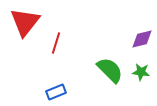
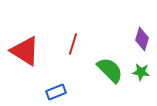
red triangle: moved 29 px down; rotated 36 degrees counterclockwise
purple diamond: rotated 60 degrees counterclockwise
red line: moved 17 px right, 1 px down
